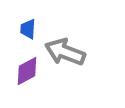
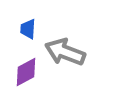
purple diamond: moved 1 px left, 1 px down
